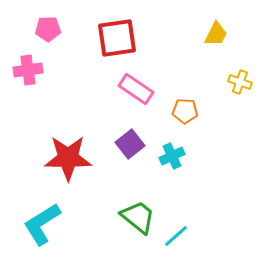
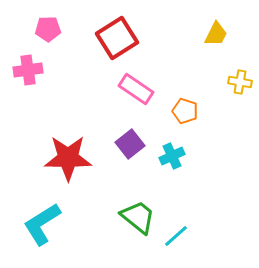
red square: rotated 24 degrees counterclockwise
yellow cross: rotated 10 degrees counterclockwise
orange pentagon: rotated 15 degrees clockwise
